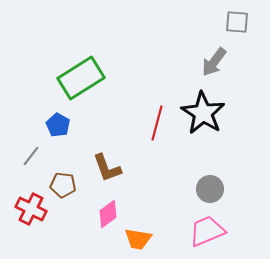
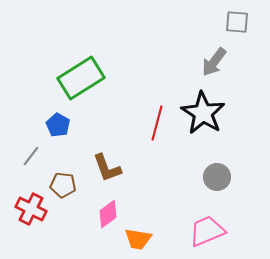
gray circle: moved 7 px right, 12 px up
